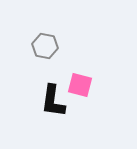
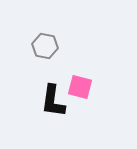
pink square: moved 2 px down
